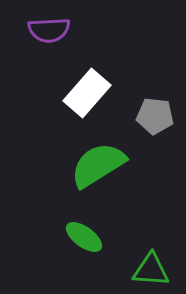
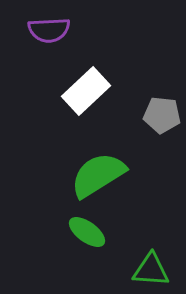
white rectangle: moved 1 px left, 2 px up; rotated 6 degrees clockwise
gray pentagon: moved 7 px right, 1 px up
green semicircle: moved 10 px down
green ellipse: moved 3 px right, 5 px up
